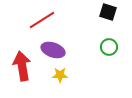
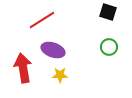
red arrow: moved 1 px right, 2 px down
